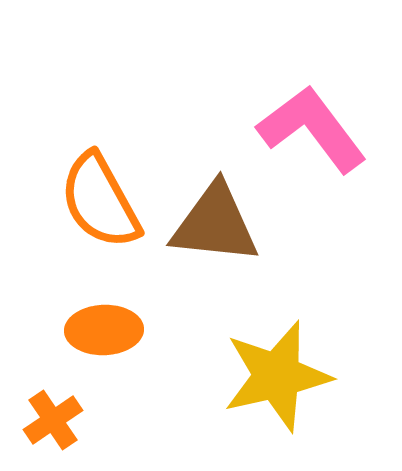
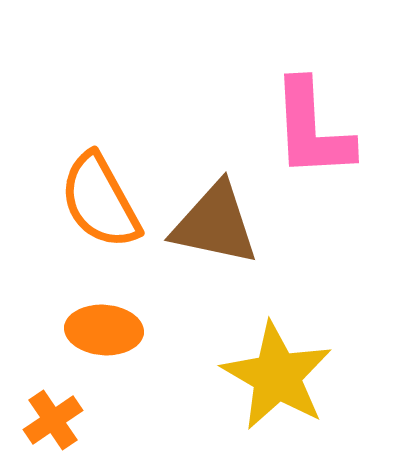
pink L-shape: rotated 146 degrees counterclockwise
brown triangle: rotated 6 degrees clockwise
orange ellipse: rotated 6 degrees clockwise
yellow star: rotated 29 degrees counterclockwise
